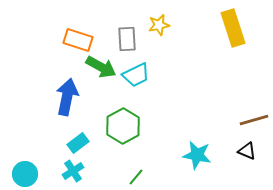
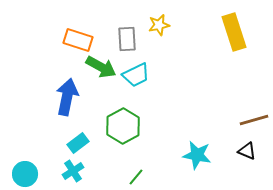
yellow rectangle: moved 1 px right, 4 px down
